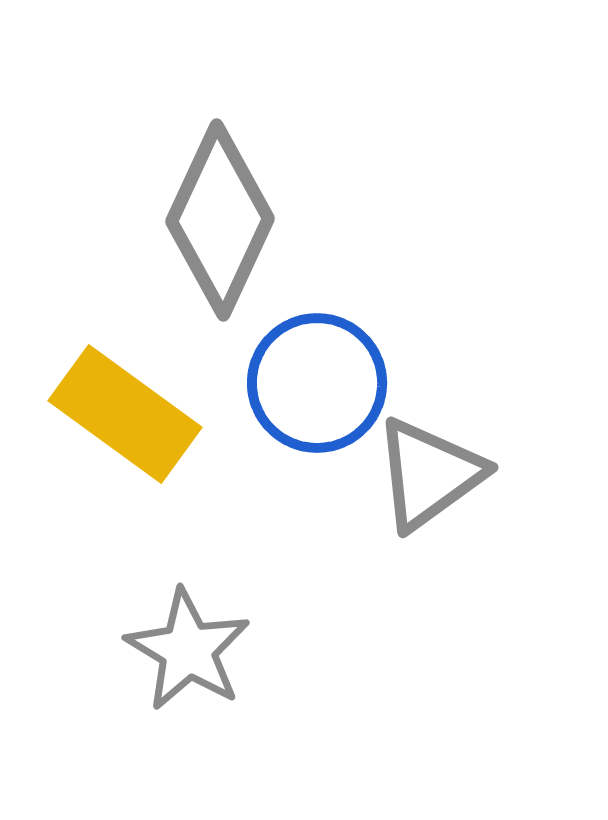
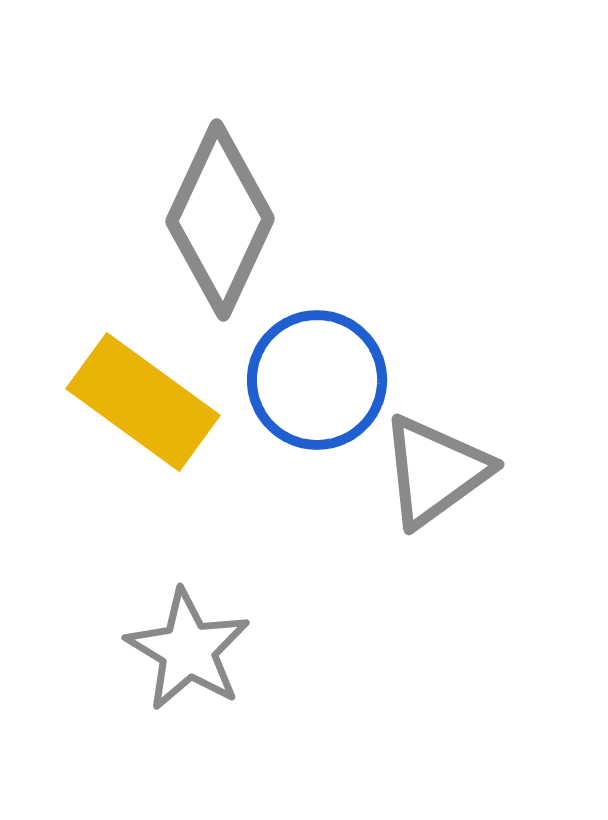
blue circle: moved 3 px up
yellow rectangle: moved 18 px right, 12 px up
gray triangle: moved 6 px right, 3 px up
